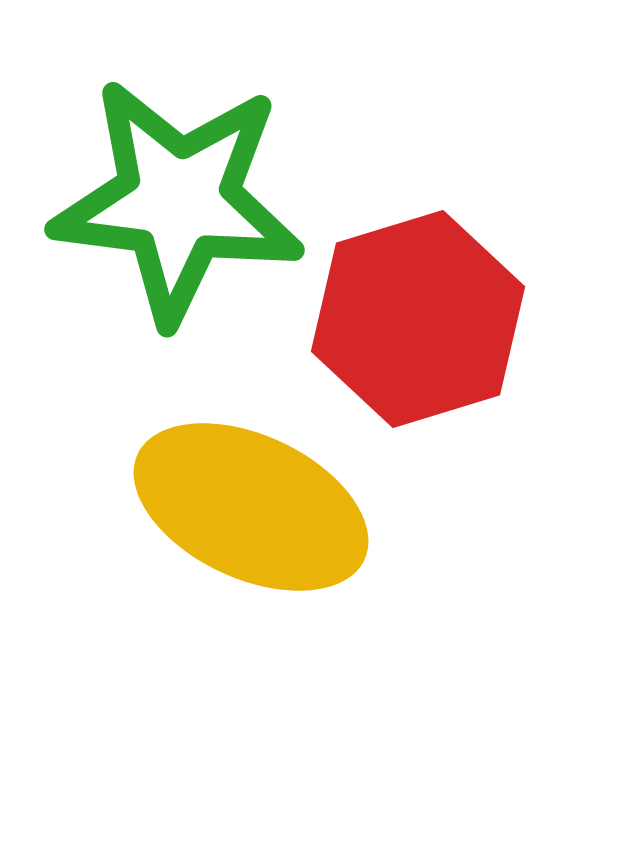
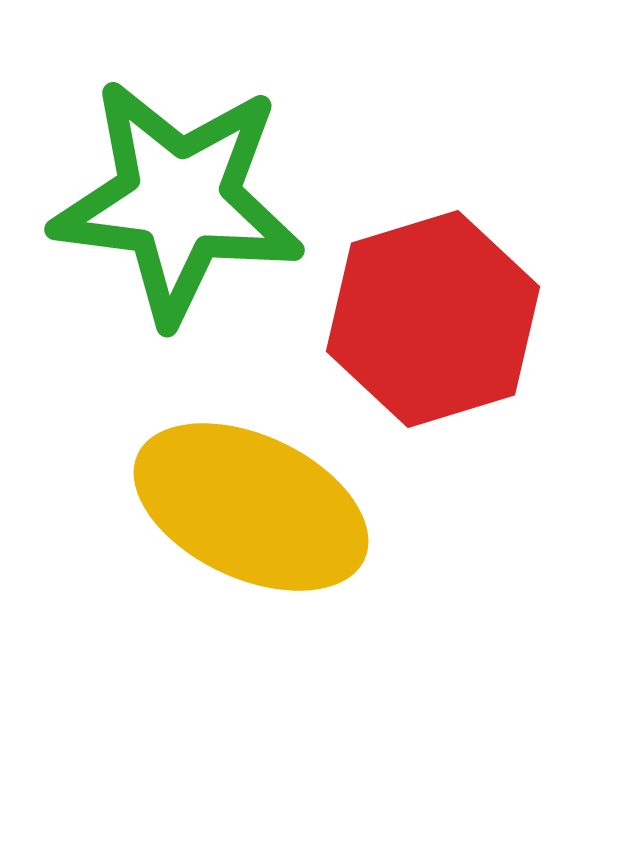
red hexagon: moved 15 px right
